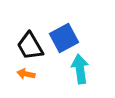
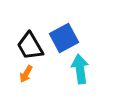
orange arrow: rotated 72 degrees counterclockwise
